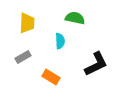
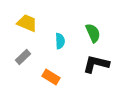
green semicircle: moved 18 px right, 15 px down; rotated 54 degrees clockwise
yellow trapezoid: rotated 70 degrees counterclockwise
gray rectangle: rotated 14 degrees counterclockwise
black L-shape: rotated 140 degrees counterclockwise
